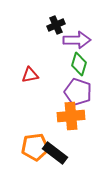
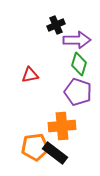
orange cross: moved 9 px left, 10 px down
